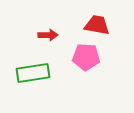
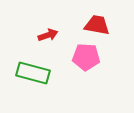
red arrow: rotated 18 degrees counterclockwise
green rectangle: rotated 24 degrees clockwise
